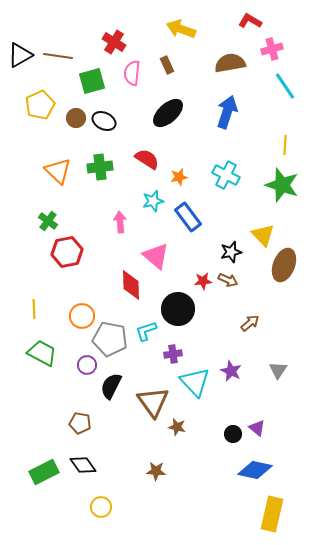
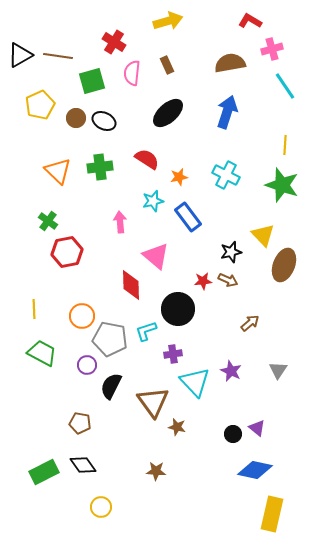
yellow arrow at (181, 29): moved 13 px left, 8 px up; rotated 144 degrees clockwise
